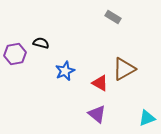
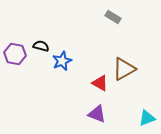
black semicircle: moved 3 px down
purple hexagon: rotated 20 degrees clockwise
blue star: moved 3 px left, 10 px up
purple triangle: rotated 18 degrees counterclockwise
